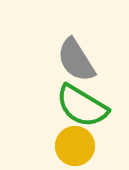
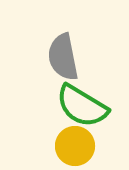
gray semicircle: moved 13 px left, 3 px up; rotated 21 degrees clockwise
